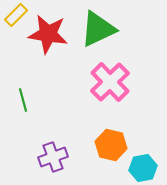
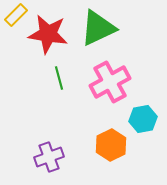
green triangle: moved 1 px up
pink cross: rotated 15 degrees clockwise
green line: moved 36 px right, 22 px up
orange hexagon: rotated 20 degrees clockwise
purple cross: moved 4 px left
cyan hexagon: moved 49 px up
